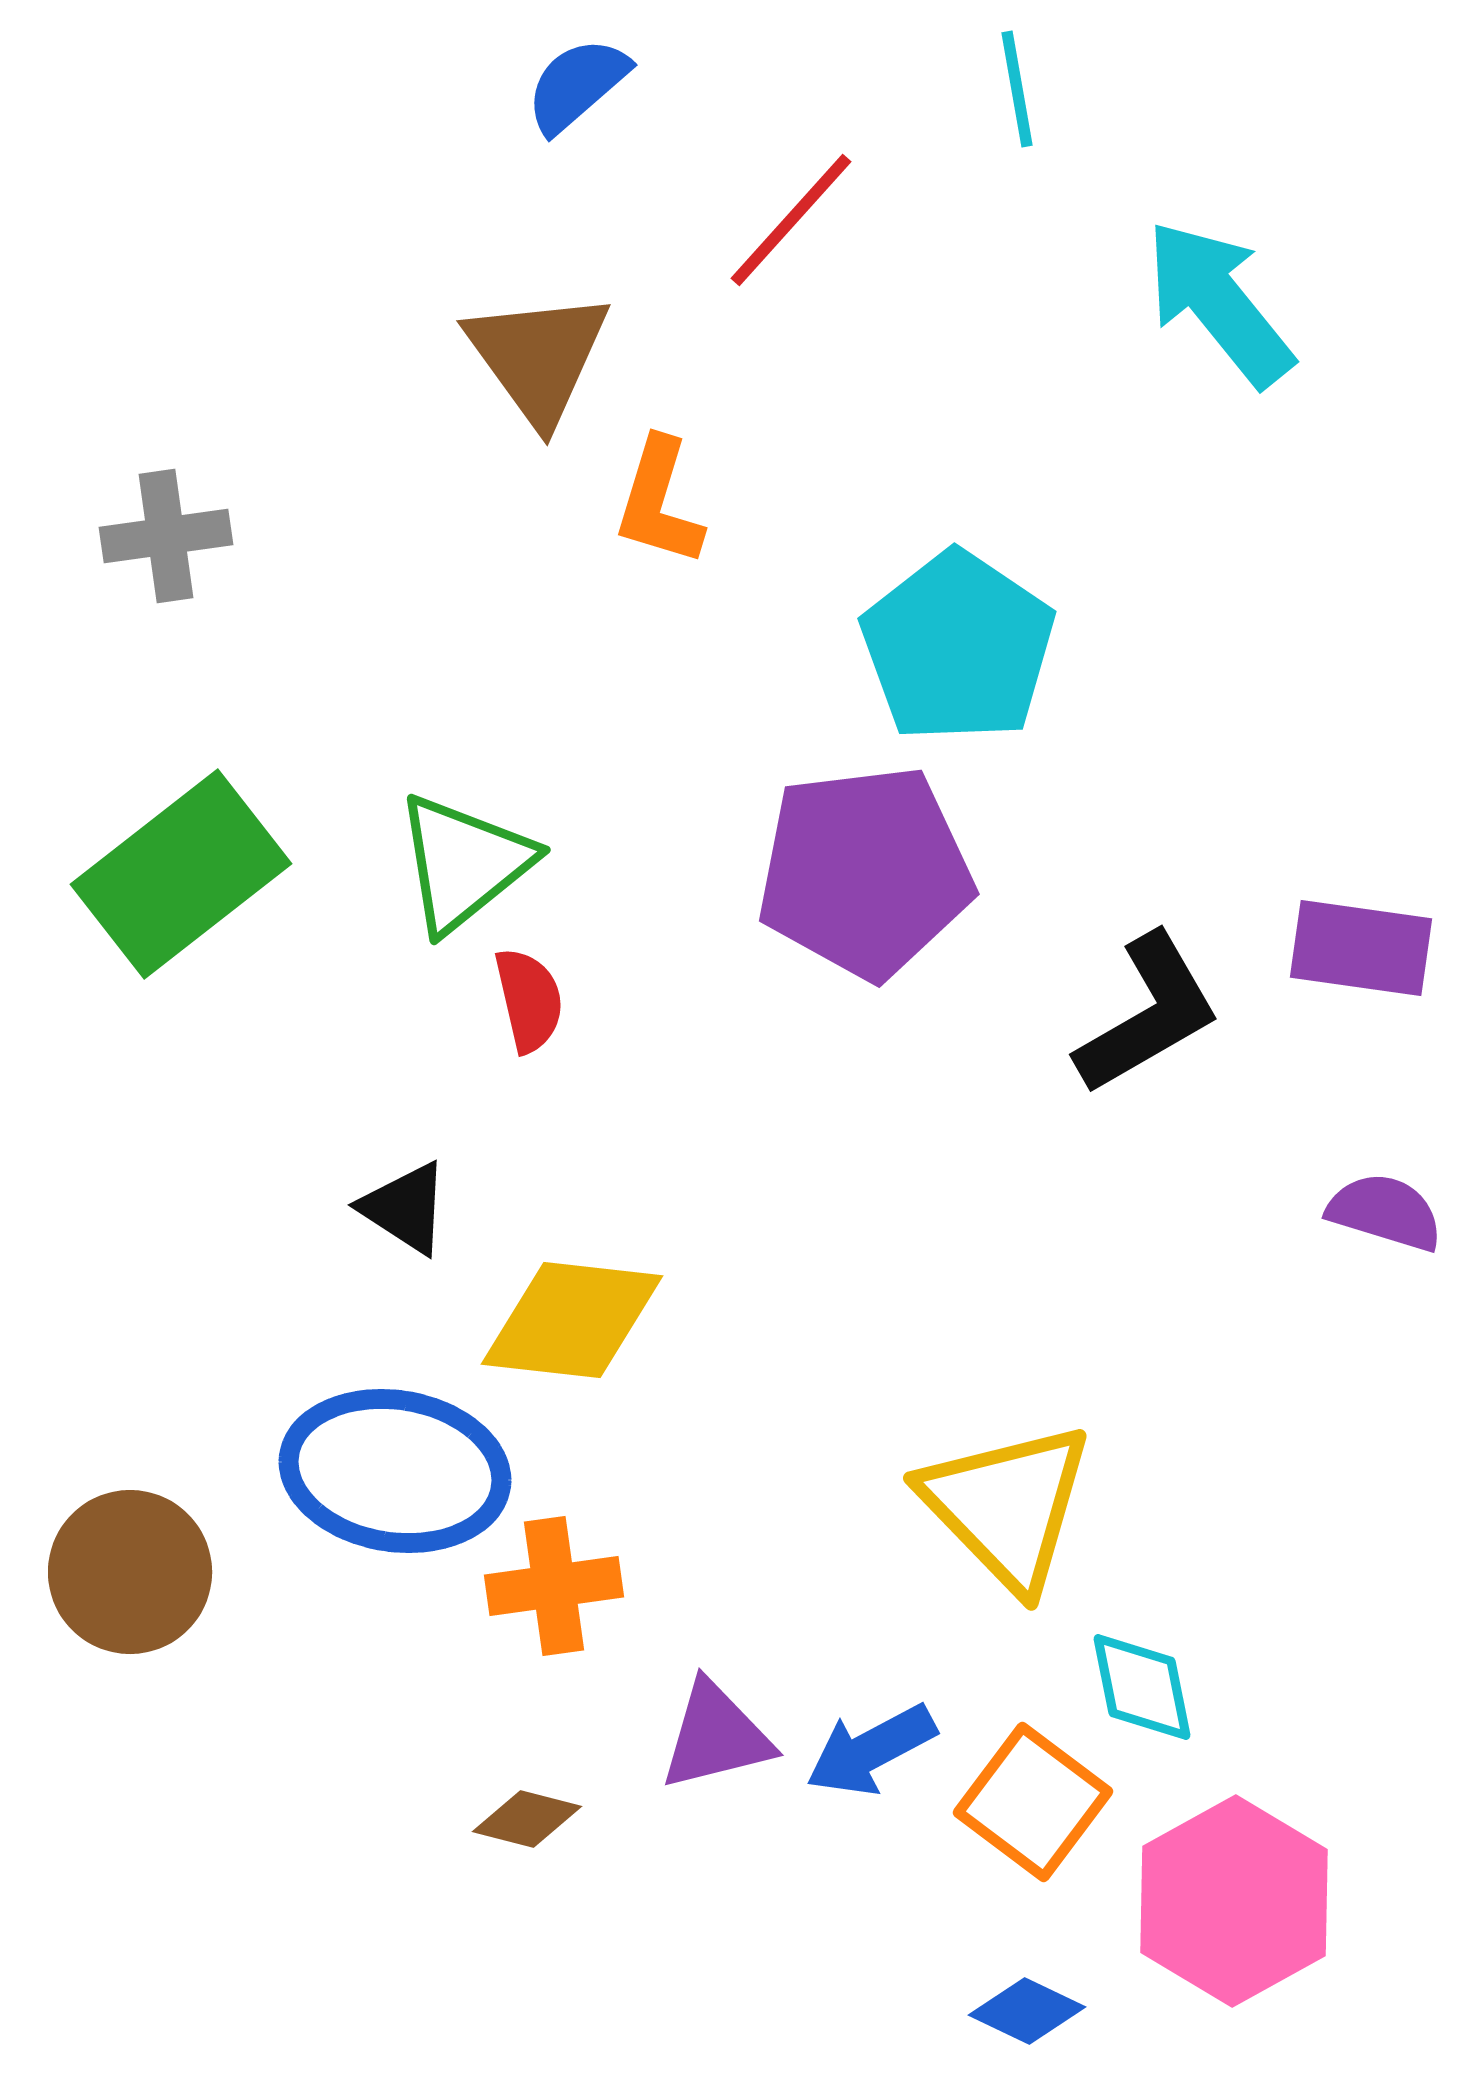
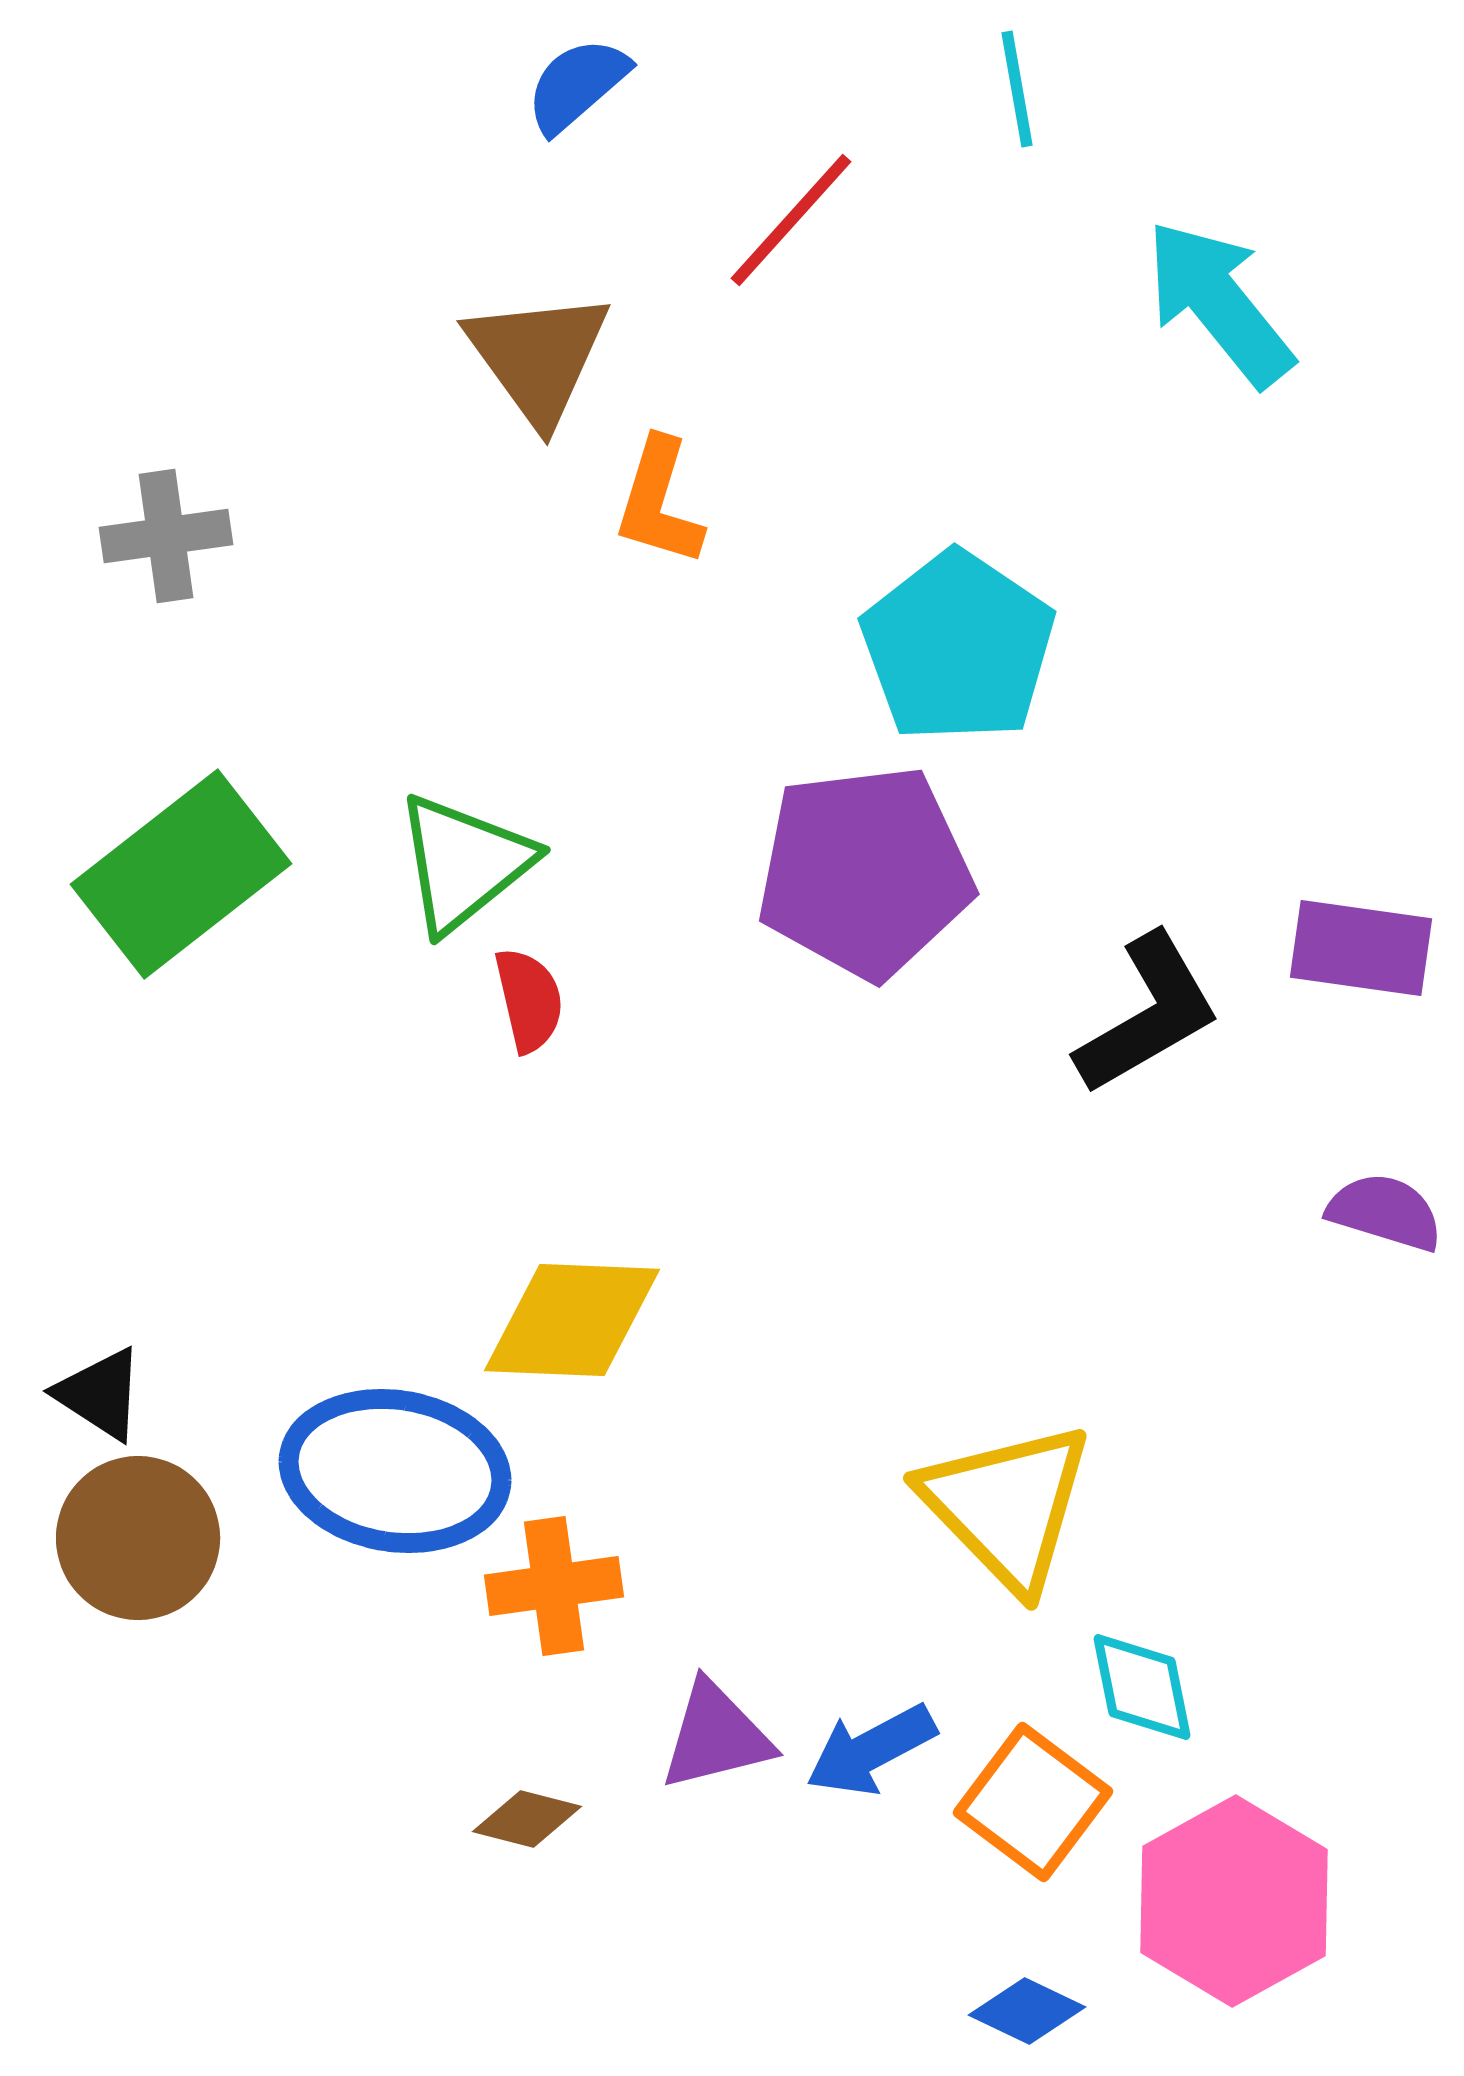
black triangle: moved 305 px left, 186 px down
yellow diamond: rotated 4 degrees counterclockwise
brown circle: moved 8 px right, 34 px up
